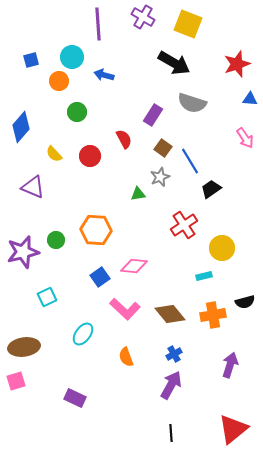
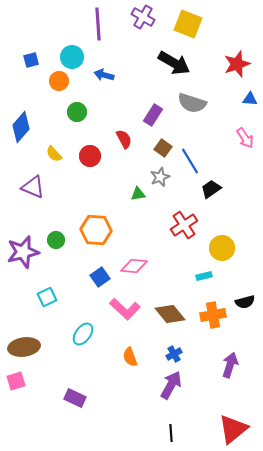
orange semicircle at (126, 357): moved 4 px right
